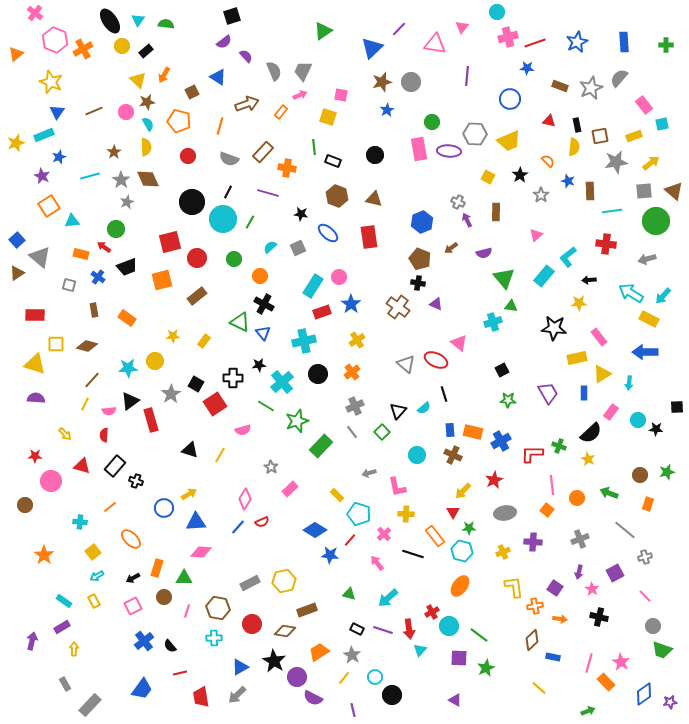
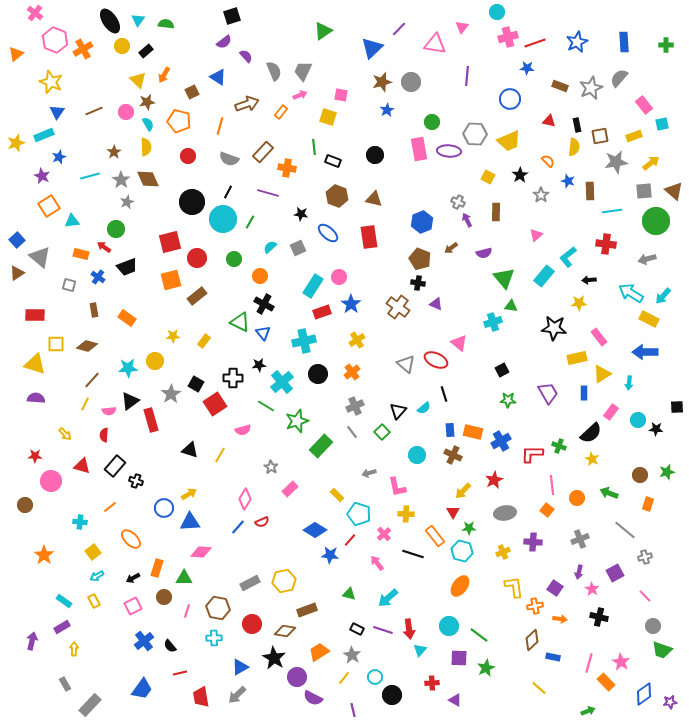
orange square at (162, 280): moved 9 px right
yellow star at (588, 459): moved 4 px right
blue triangle at (196, 522): moved 6 px left
red cross at (432, 612): moved 71 px down; rotated 24 degrees clockwise
black star at (274, 661): moved 3 px up
